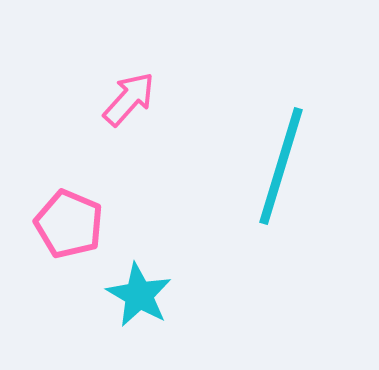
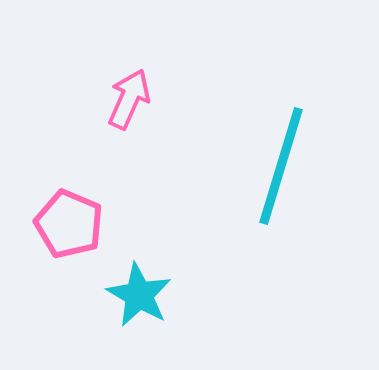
pink arrow: rotated 18 degrees counterclockwise
